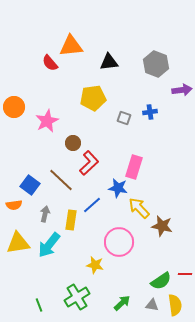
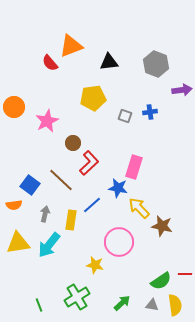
orange triangle: rotated 15 degrees counterclockwise
gray square: moved 1 px right, 2 px up
